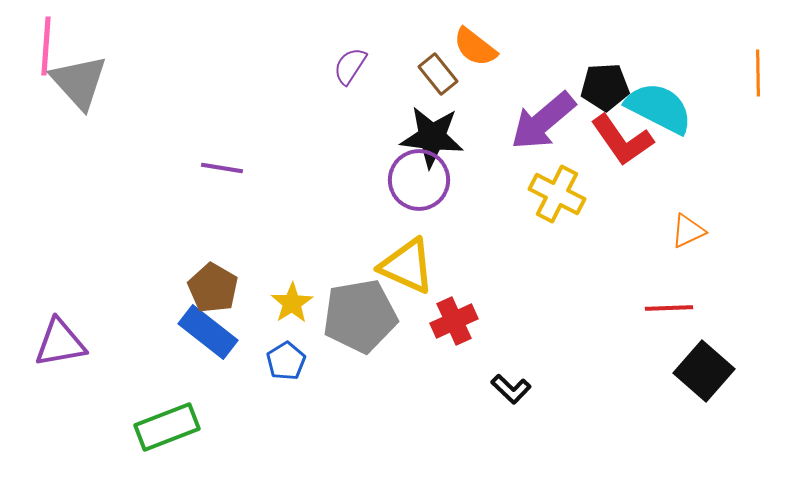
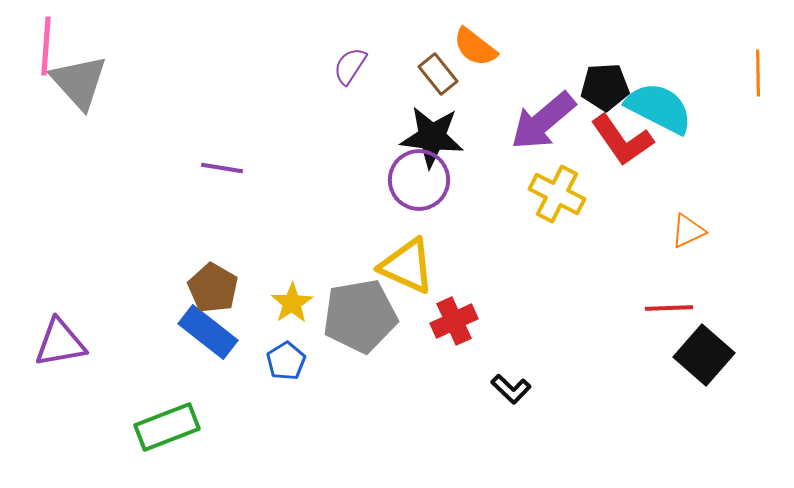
black square: moved 16 px up
